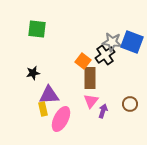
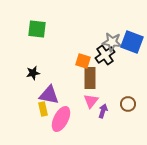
orange square: rotated 21 degrees counterclockwise
purple triangle: rotated 15 degrees clockwise
brown circle: moved 2 px left
